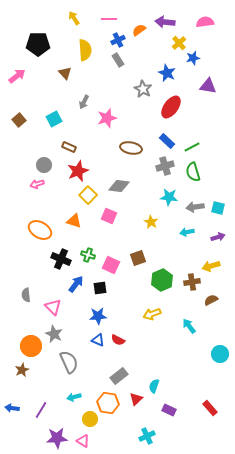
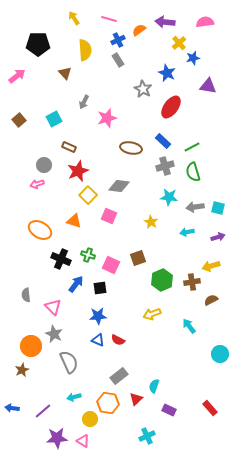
pink line at (109, 19): rotated 14 degrees clockwise
blue rectangle at (167, 141): moved 4 px left
purple line at (41, 410): moved 2 px right, 1 px down; rotated 18 degrees clockwise
